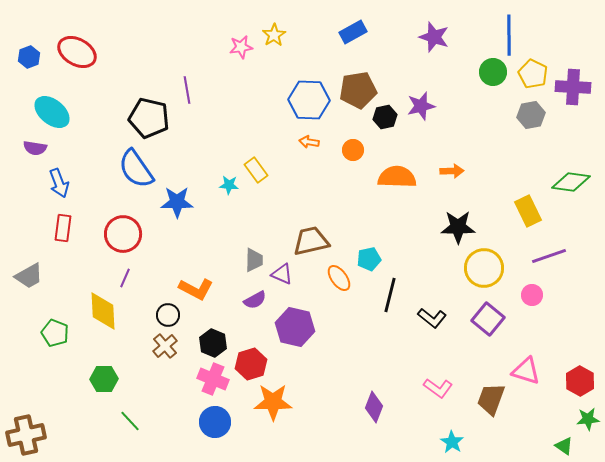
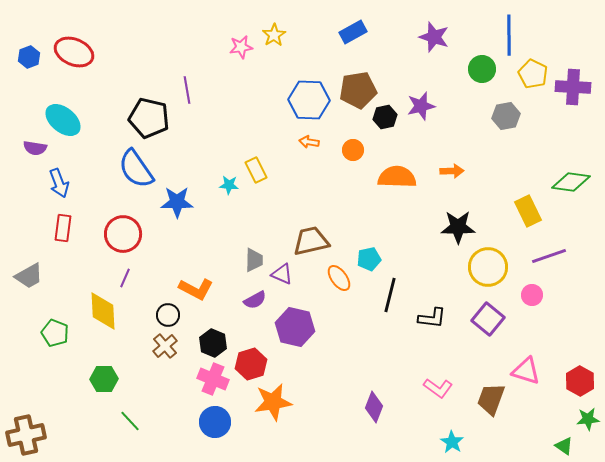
red ellipse at (77, 52): moved 3 px left; rotated 6 degrees counterclockwise
green circle at (493, 72): moved 11 px left, 3 px up
cyan ellipse at (52, 112): moved 11 px right, 8 px down
gray hexagon at (531, 115): moved 25 px left, 1 px down
yellow rectangle at (256, 170): rotated 10 degrees clockwise
yellow circle at (484, 268): moved 4 px right, 1 px up
black L-shape at (432, 318): rotated 32 degrees counterclockwise
orange star at (273, 402): rotated 9 degrees counterclockwise
